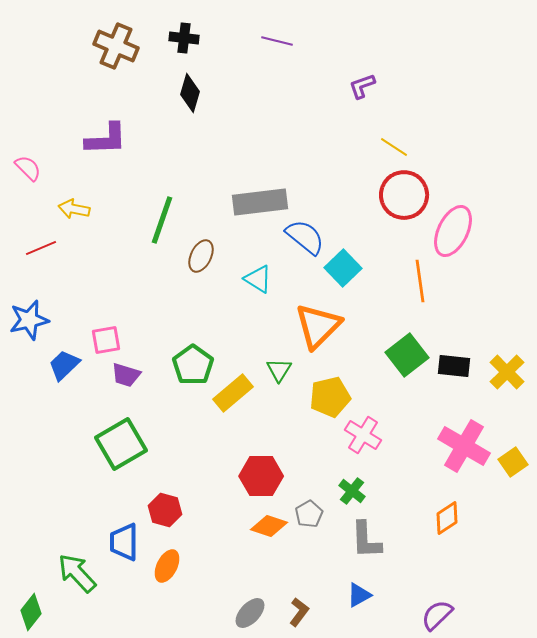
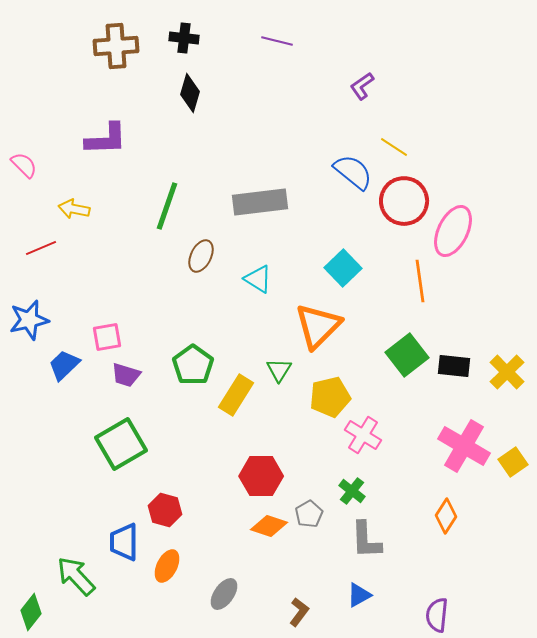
brown cross at (116, 46): rotated 27 degrees counterclockwise
purple L-shape at (362, 86): rotated 16 degrees counterclockwise
pink semicircle at (28, 168): moved 4 px left, 3 px up
red circle at (404, 195): moved 6 px down
green line at (162, 220): moved 5 px right, 14 px up
blue semicircle at (305, 237): moved 48 px right, 65 px up
pink square at (106, 340): moved 1 px right, 3 px up
yellow rectangle at (233, 393): moved 3 px right, 2 px down; rotated 18 degrees counterclockwise
orange diamond at (447, 518): moved 1 px left, 2 px up; rotated 24 degrees counterclockwise
green arrow at (77, 573): moved 1 px left, 3 px down
gray ellipse at (250, 613): moved 26 px left, 19 px up; rotated 8 degrees counterclockwise
purple semicircle at (437, 615): rotated 40 degrees counterclockwise
